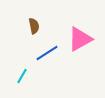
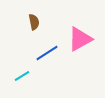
brown semicircle: moved 4 px up
cyan line: rotated 28 degrees clockwise
